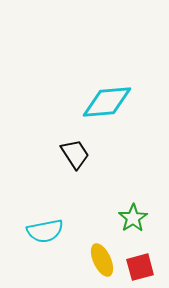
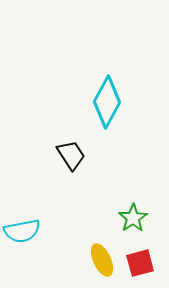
cyan diamond: rotated 57 degrees counterclockwise
black trapezoid: moved 4 px left, 1 px down
cyan semicircle: moved 23 px left
red square: moved 4 px up
